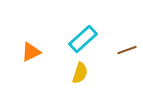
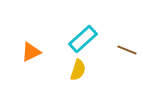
brown line: rotated 42 degrees clockwise
yellow semicircle: moved 2 px left, 3 px up
